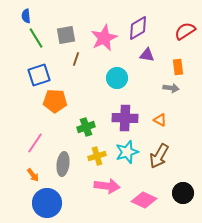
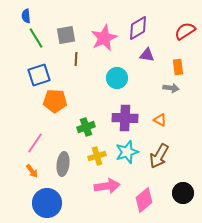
brown line: rotated 16 degrees counterclockwise
orange arrow: moved 1 px left, 4 px up
pink arrow: rotated 15 degrees counterclockwise
pink diamond: rotated 65 degrees counterclockwise
